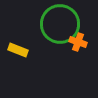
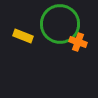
yellow rectangle: moved 5 px right, 14 px up
